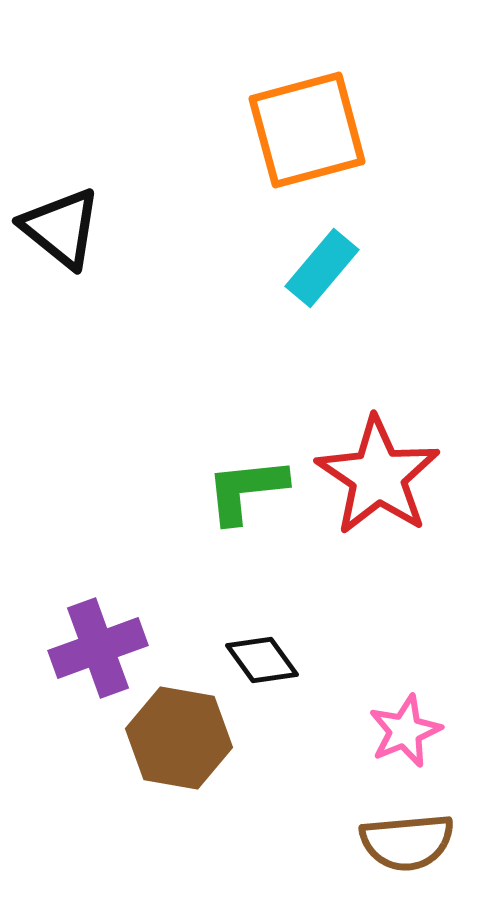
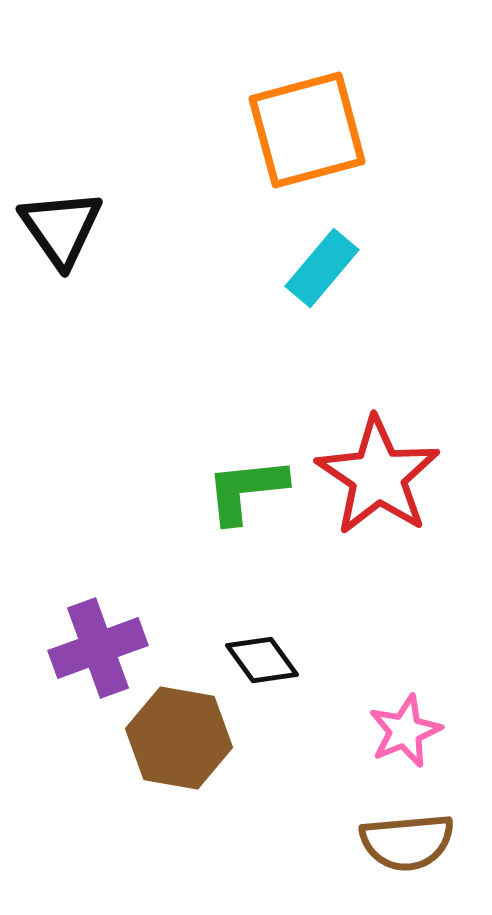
black triangle: rotated 16 degrees clockwise
